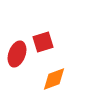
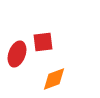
red square: rotated 10 degrees clockwise
